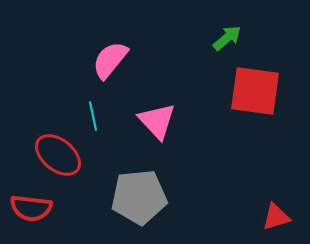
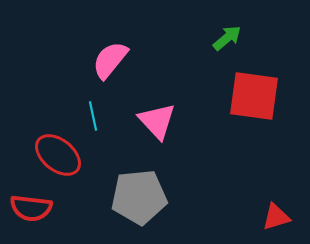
red square: moved 1 px left, 5 px down
